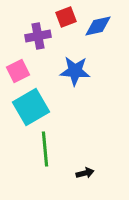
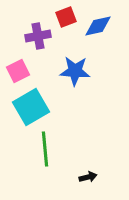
black arrow: moved 3 px right, 4 px down
